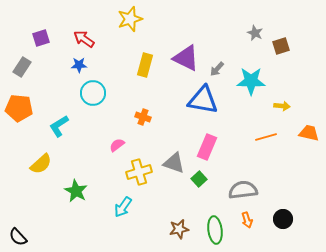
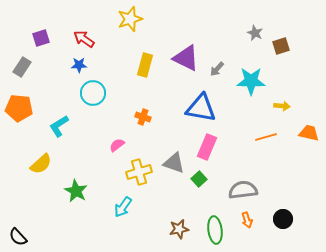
blue triangle: moved 2 px left, 8 px down
